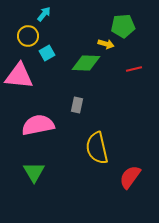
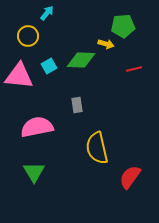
cyan arrow: moved 3 px right, 1 px up
cyan square: moved 2 px right, 13 px down
green diamond: moved 5 px left, 3 px up
gray rectangle: rotated 21 degrees counterclockwise
pink semicircle: moved 1 px left, 2 px down
